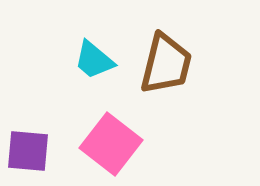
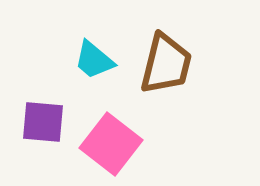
purple square: moved 15 px right, 29 px up
